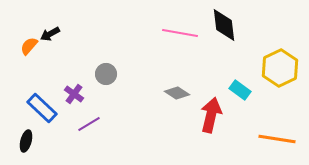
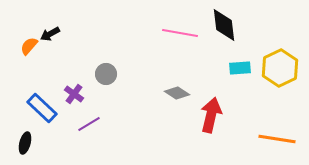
cyan rectangle: moved 22 px up; rotated 40 degrees counterclockwise
black ellipse: moved 1 px left, 2 px down
